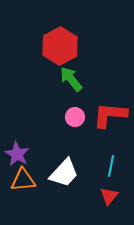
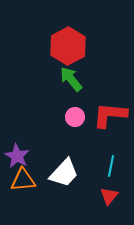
red hexagon: moved 8 px right
purple star: moved 2 px down
